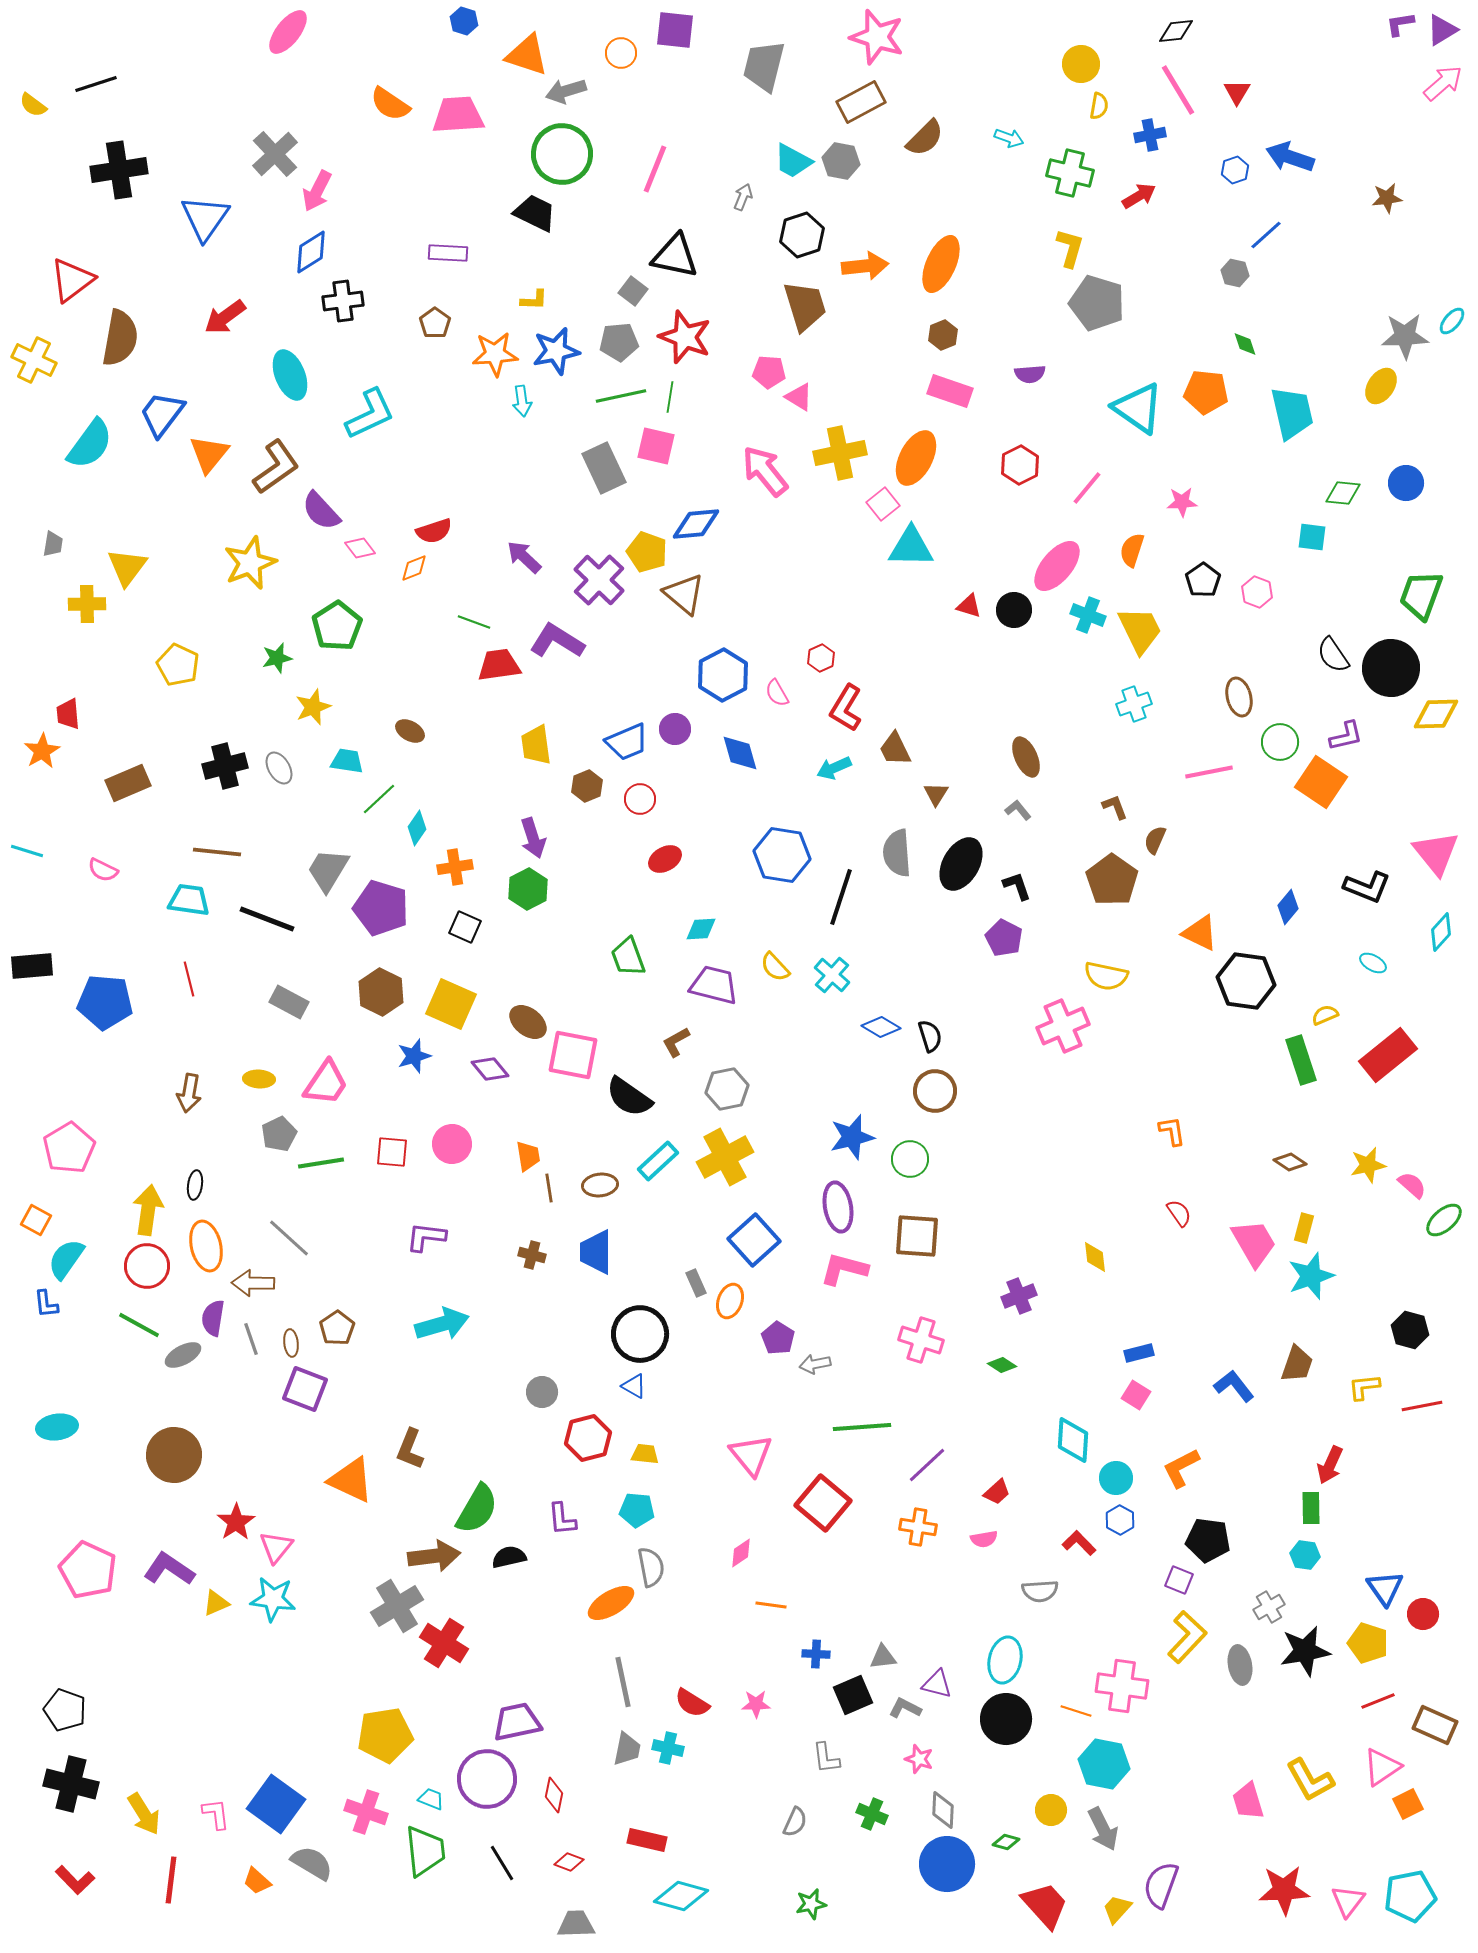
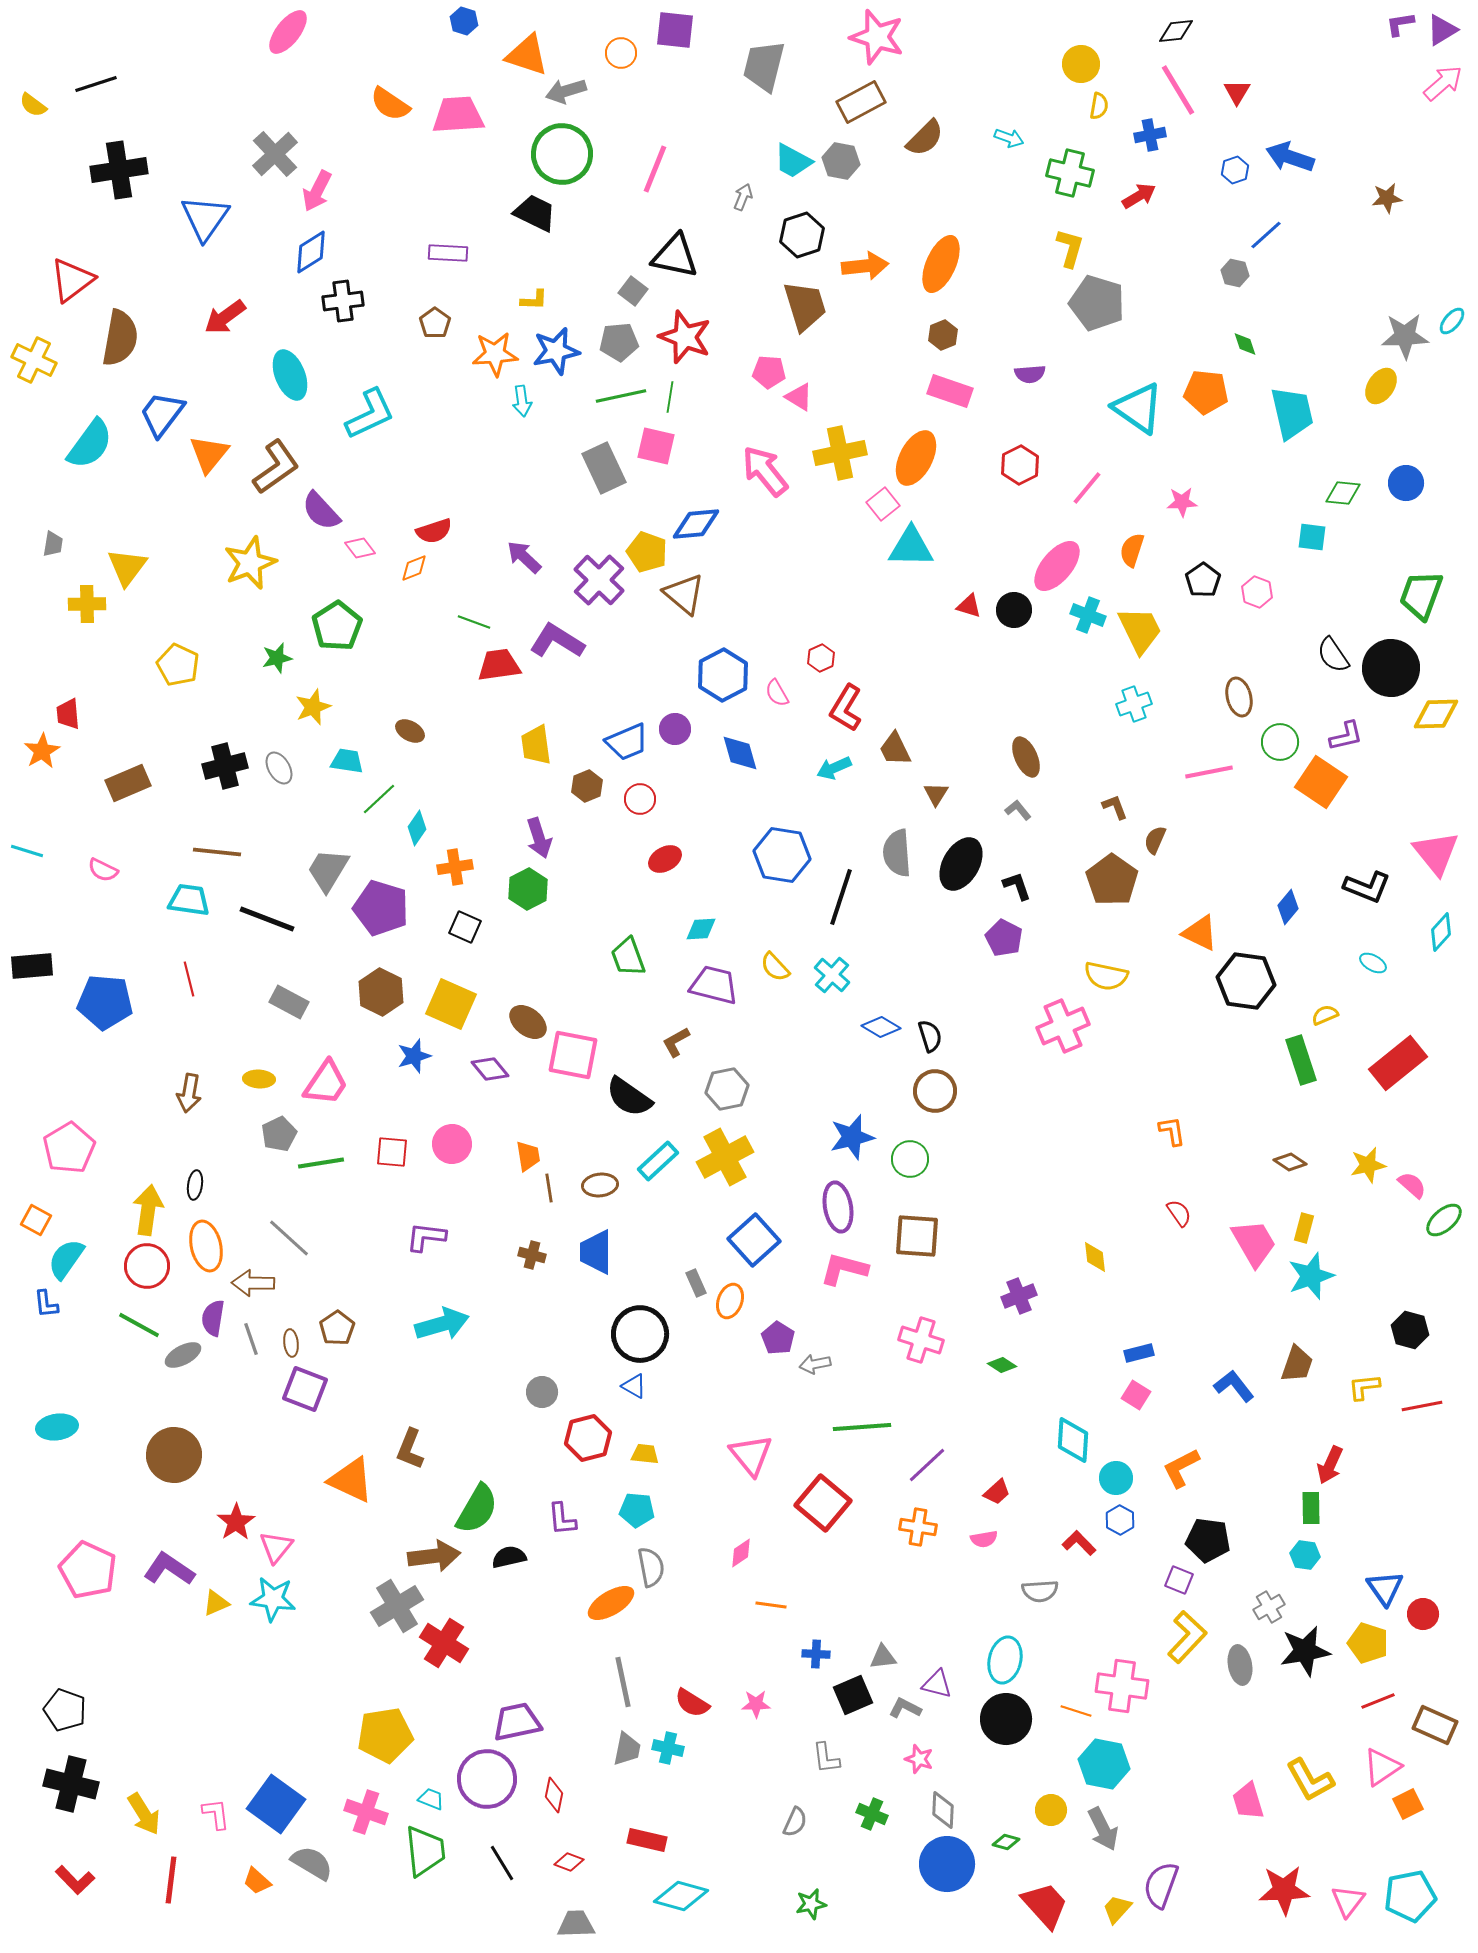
purple arrow at (533, 838): moved 6 px right
red rectangle at (1388, 1055): moved 10 px right, 8 px down
